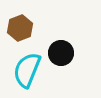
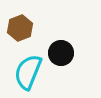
cyan semicircle: moved 1 px right, 2 px down
